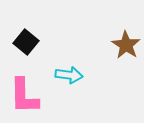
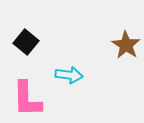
pink L-shape: moved 3 px right, 3 px down
